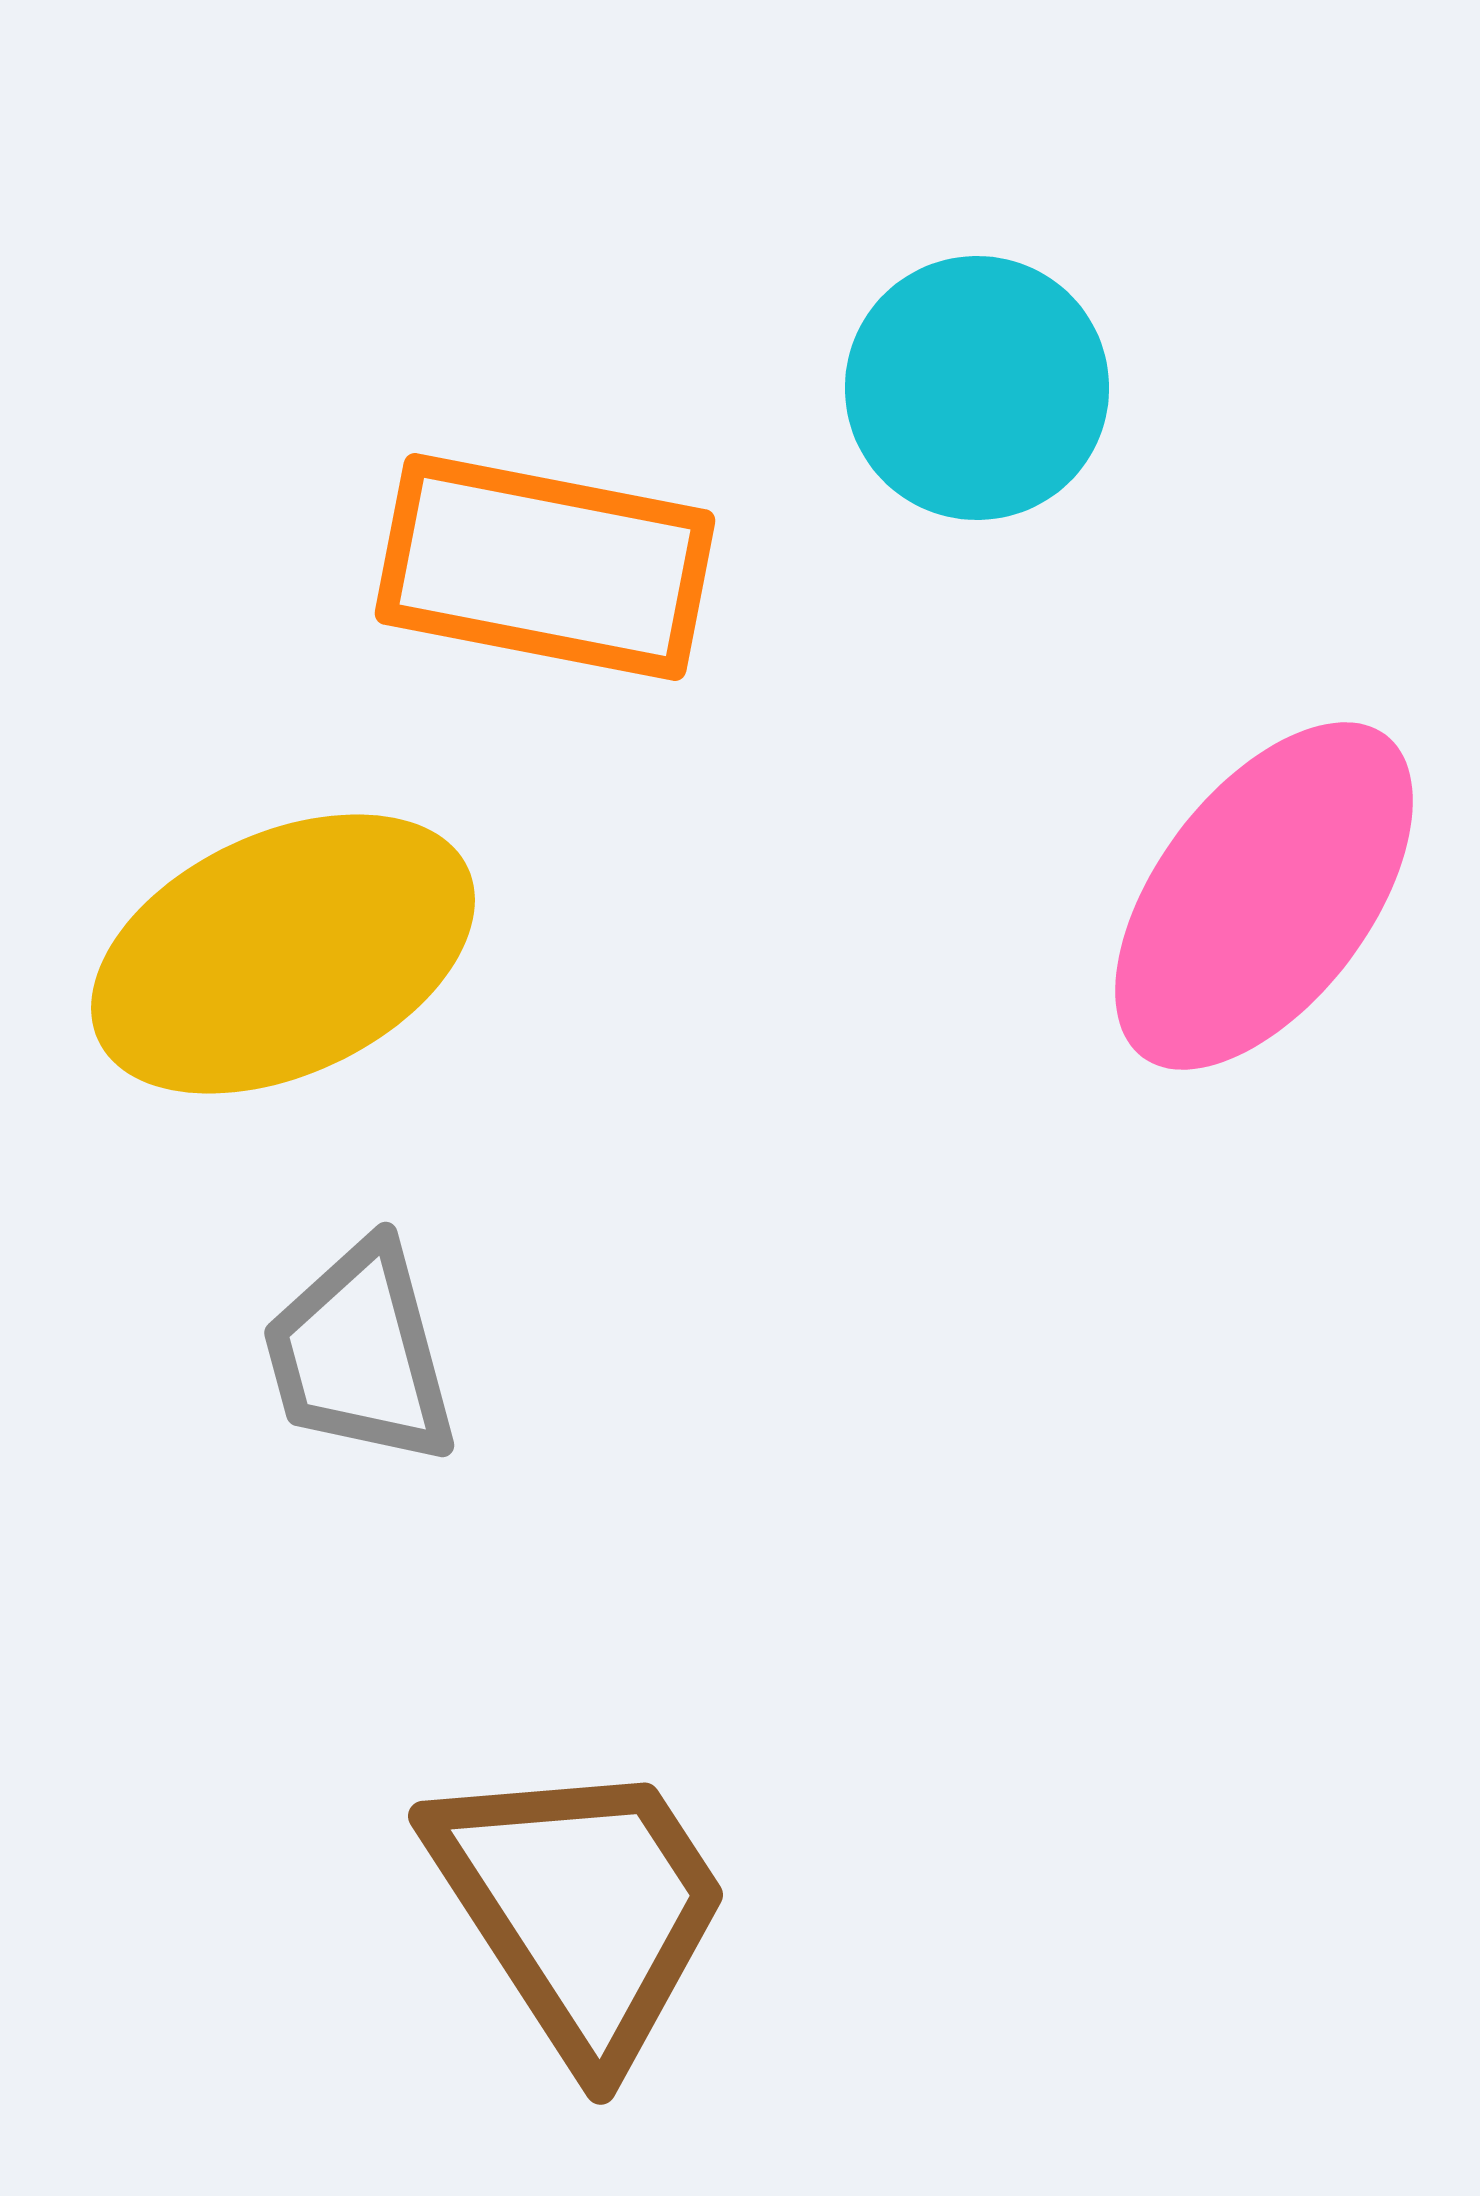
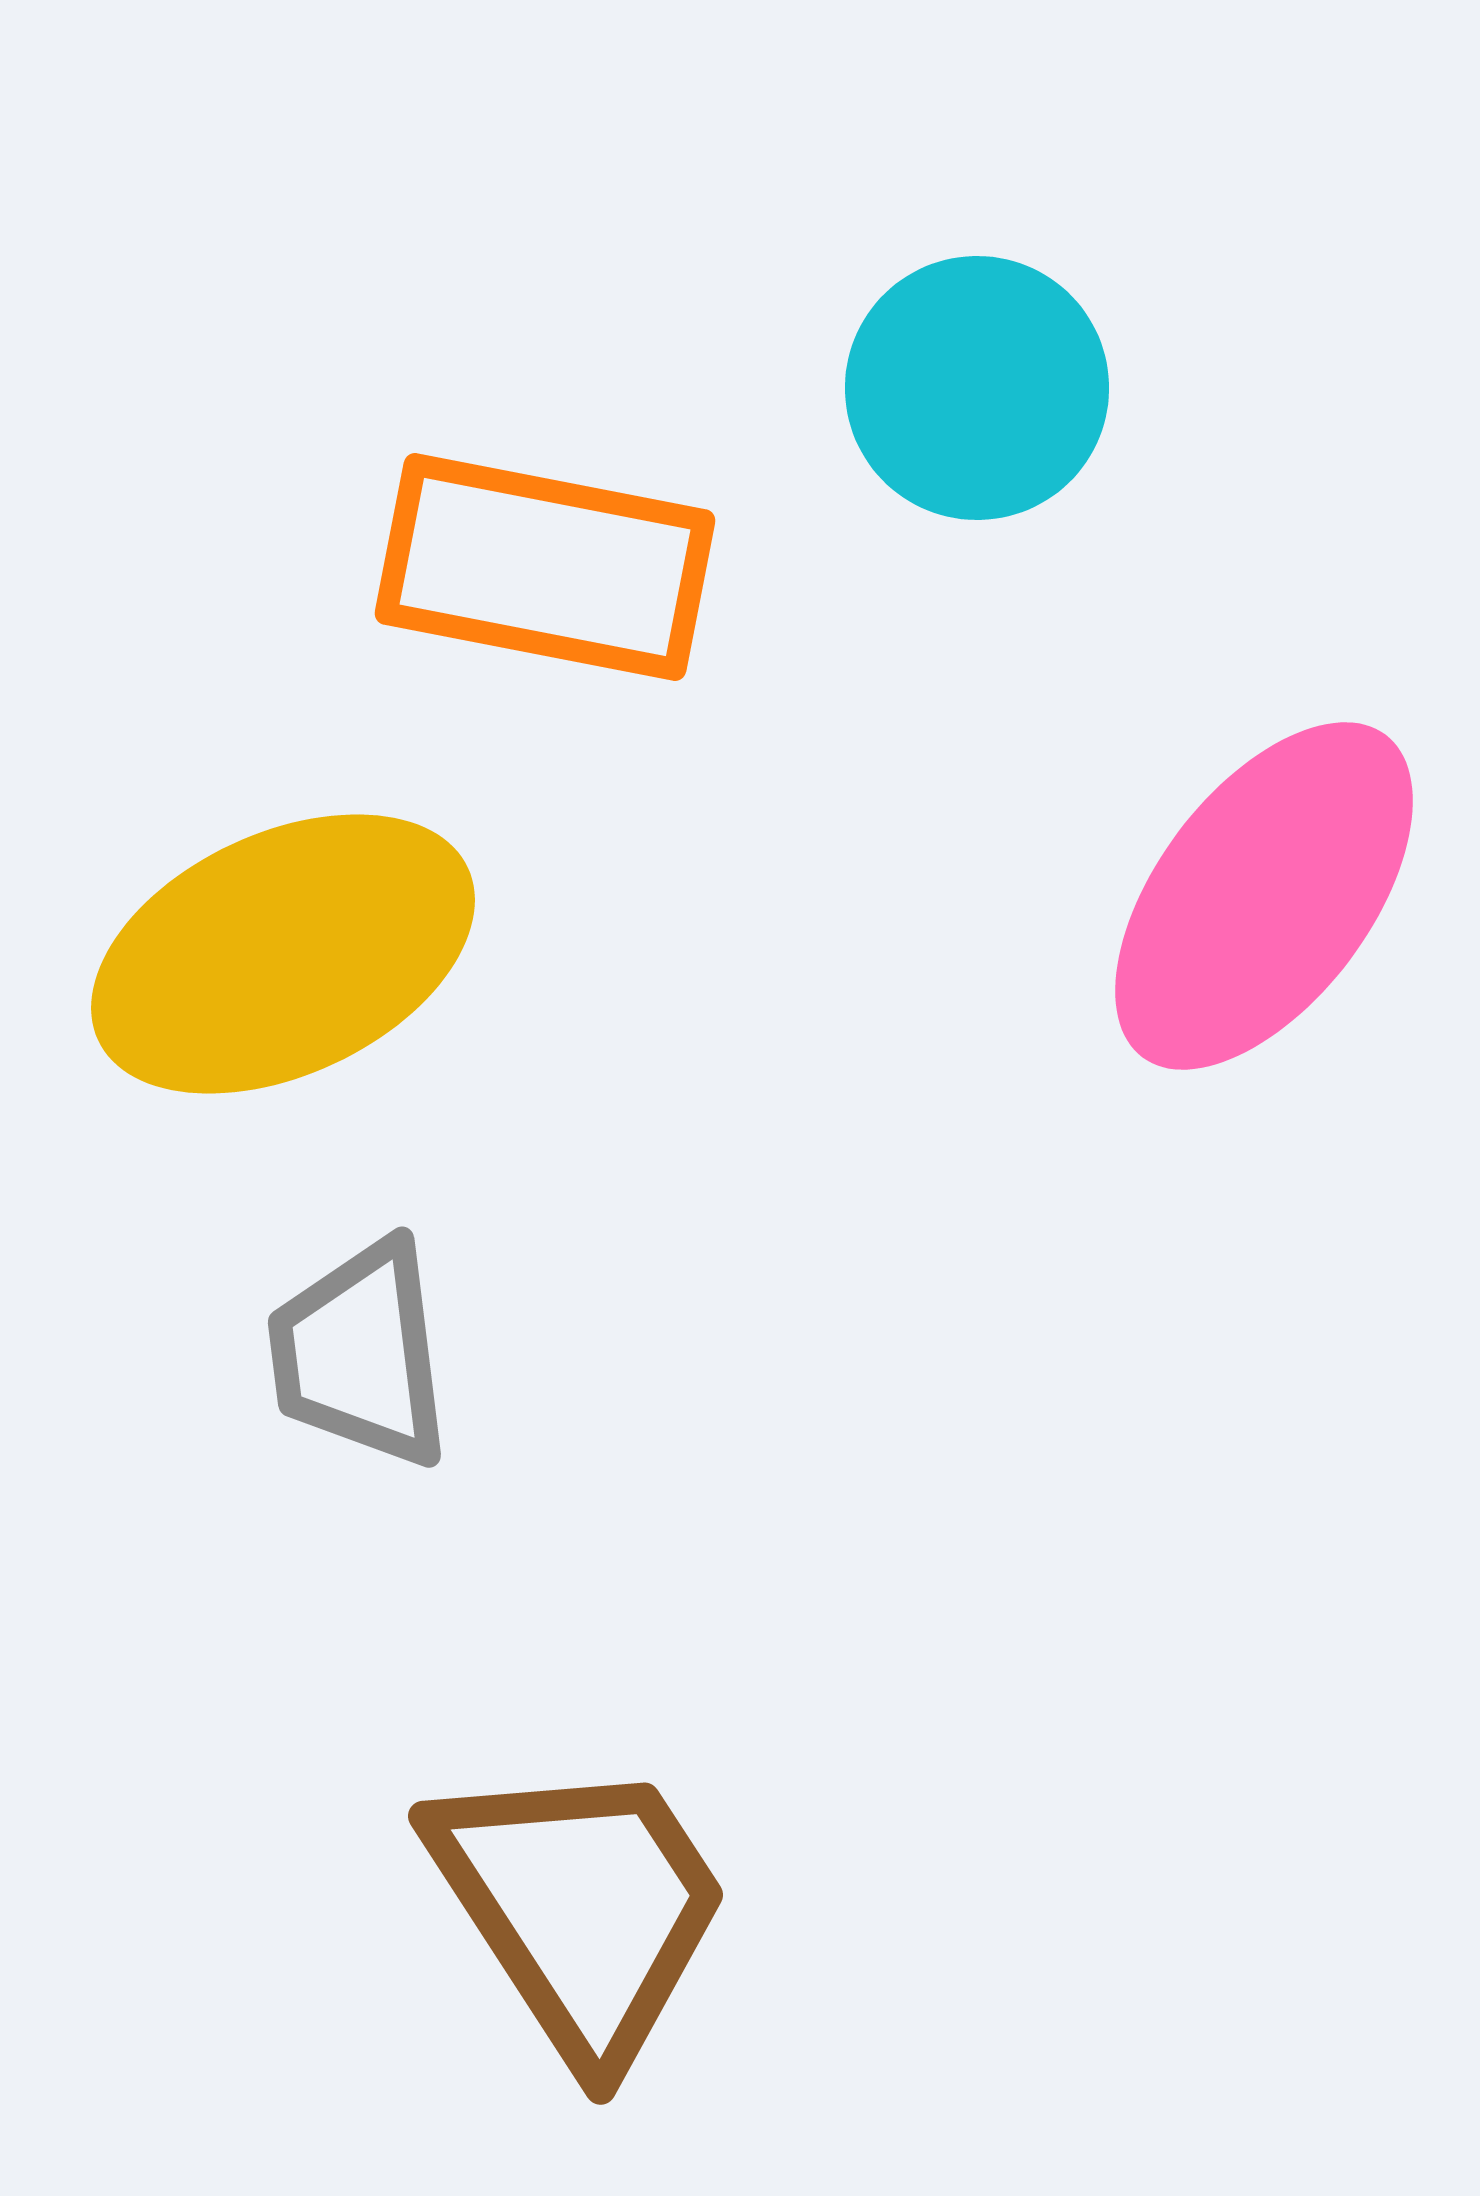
gray trapezoid: rotated 8 degrees clockwise
